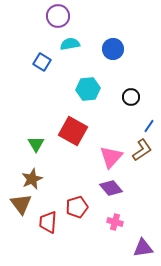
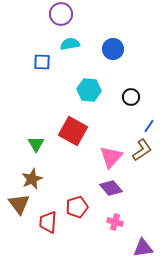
purple circle: moved 3 px right, 2 px up
blue square: rotated 30 degrees counterclockwise
cyan hexagon: moved 1 px right, 1 px down; rotated 10 degrees clockwise
brown triangle: moved 2 px left
